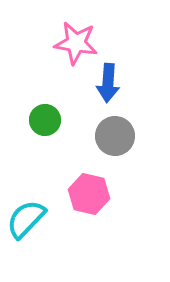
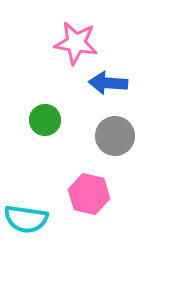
blue arrow: rotated 90 degrees clockwise
cyan semicircle: rotated 126 degrees counterclockwise
